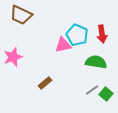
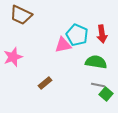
gray line: moved 6 px right, 5 px up; rotated 48 degrees clockwise
